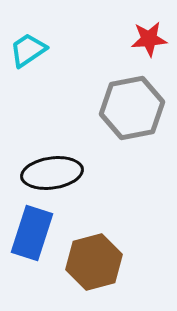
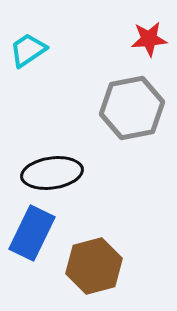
blue rectangle: rotated 8 degrees clockwise
brown hexagon: moved 4 px down
